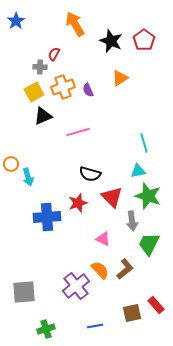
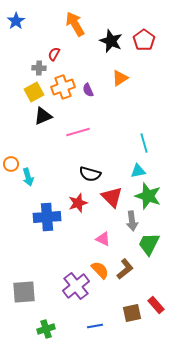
gray cross: moved 1 px left, 1 px down
